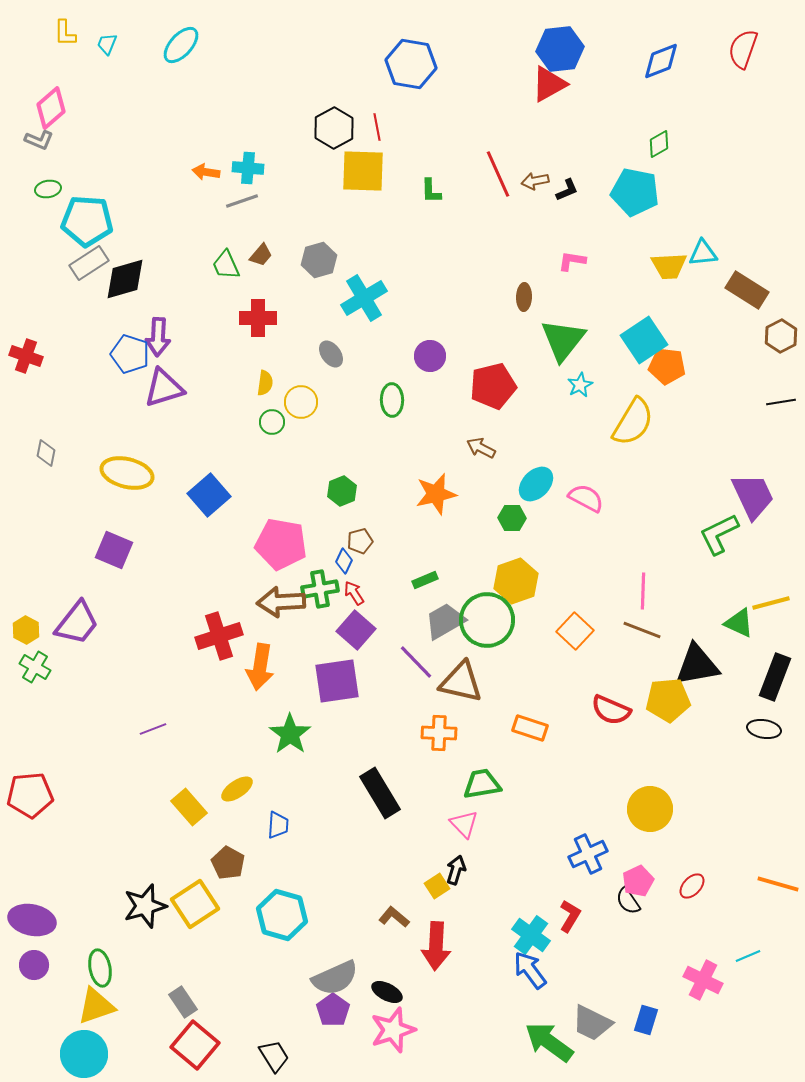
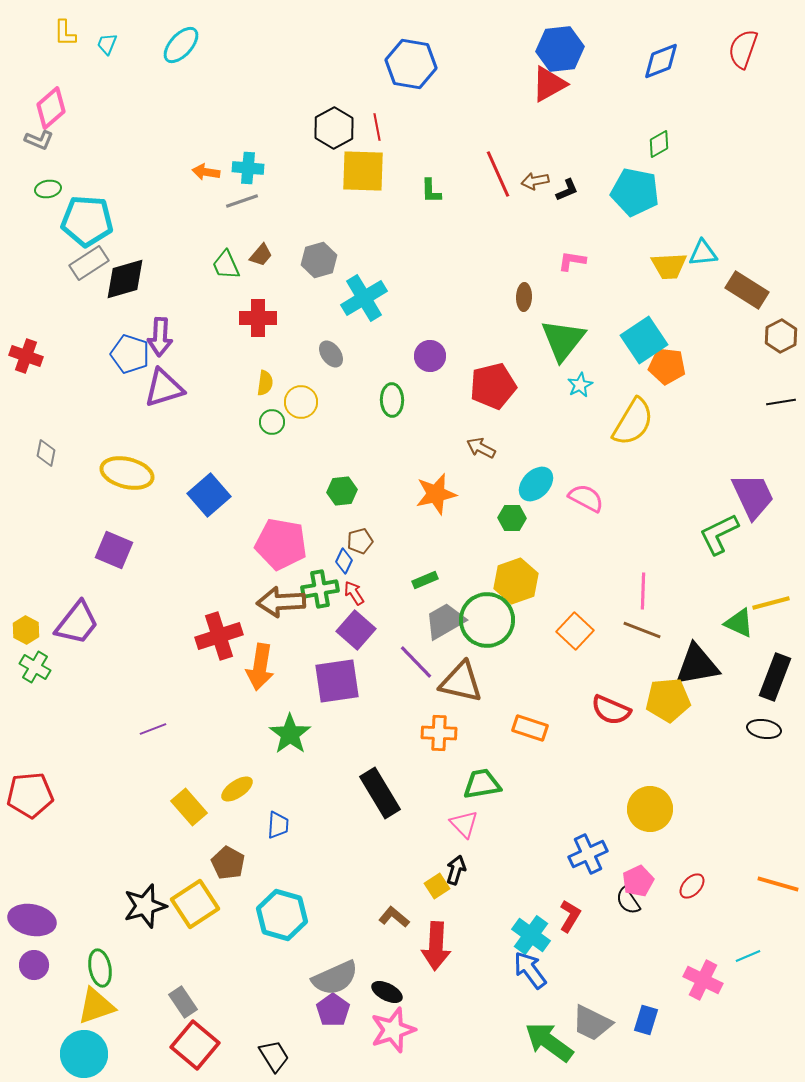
purple arrow at (158, 337): moved 2 px right
green hexagon at (342, 491): rotated 16 degrees clockwise
